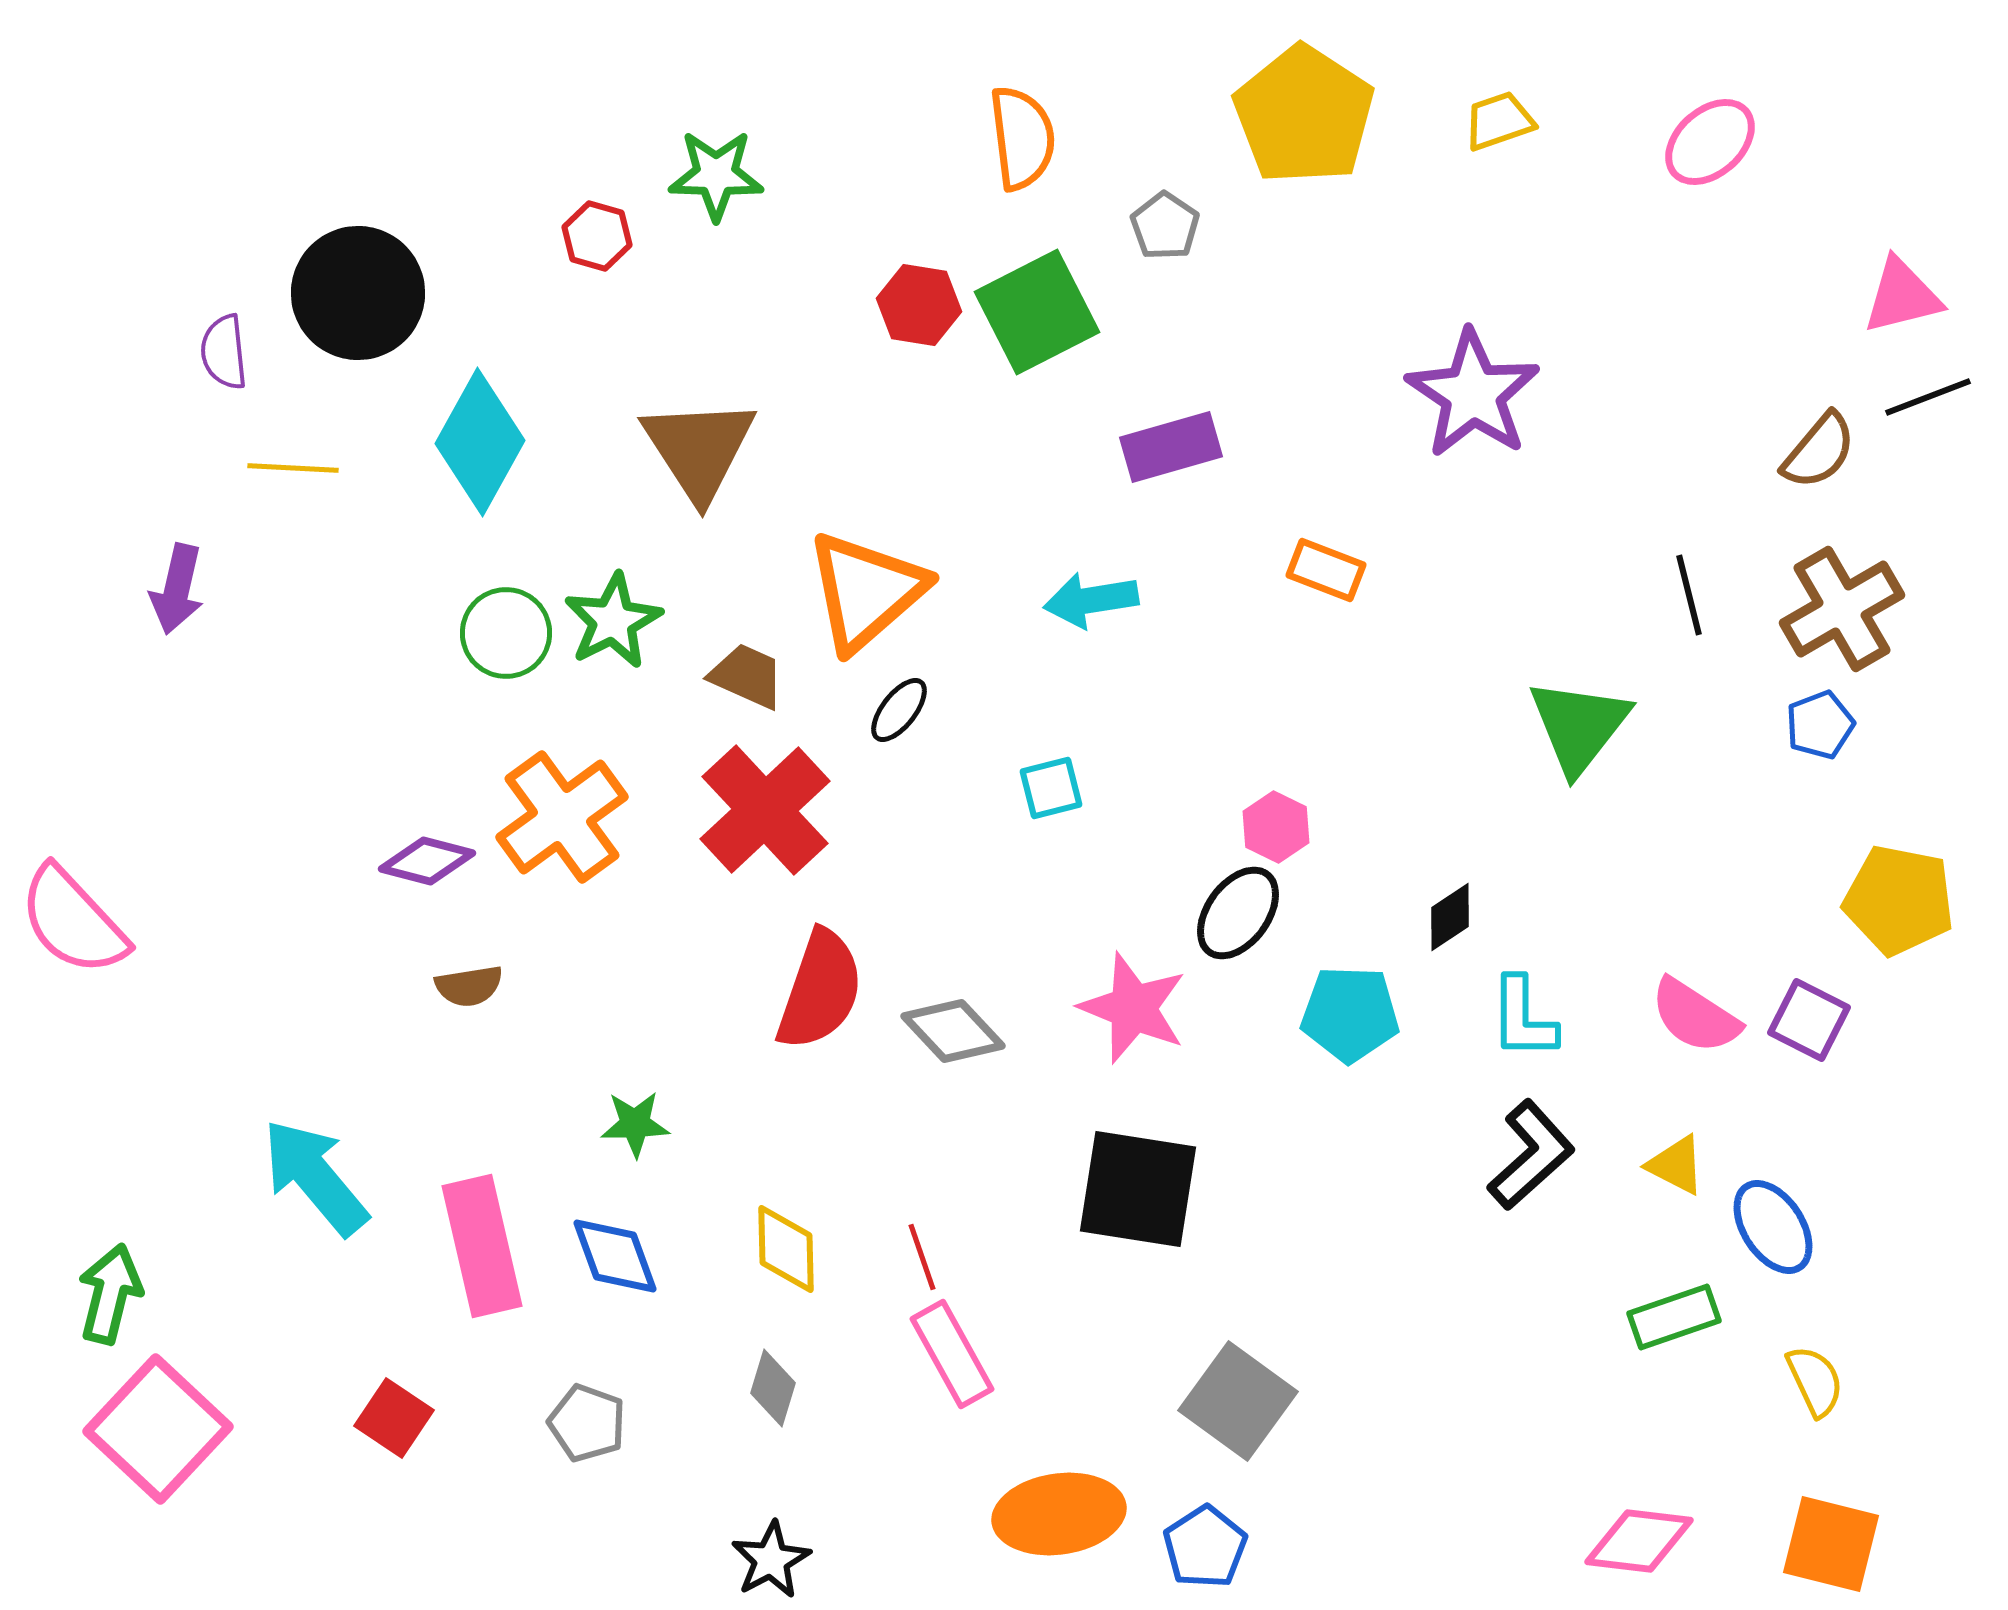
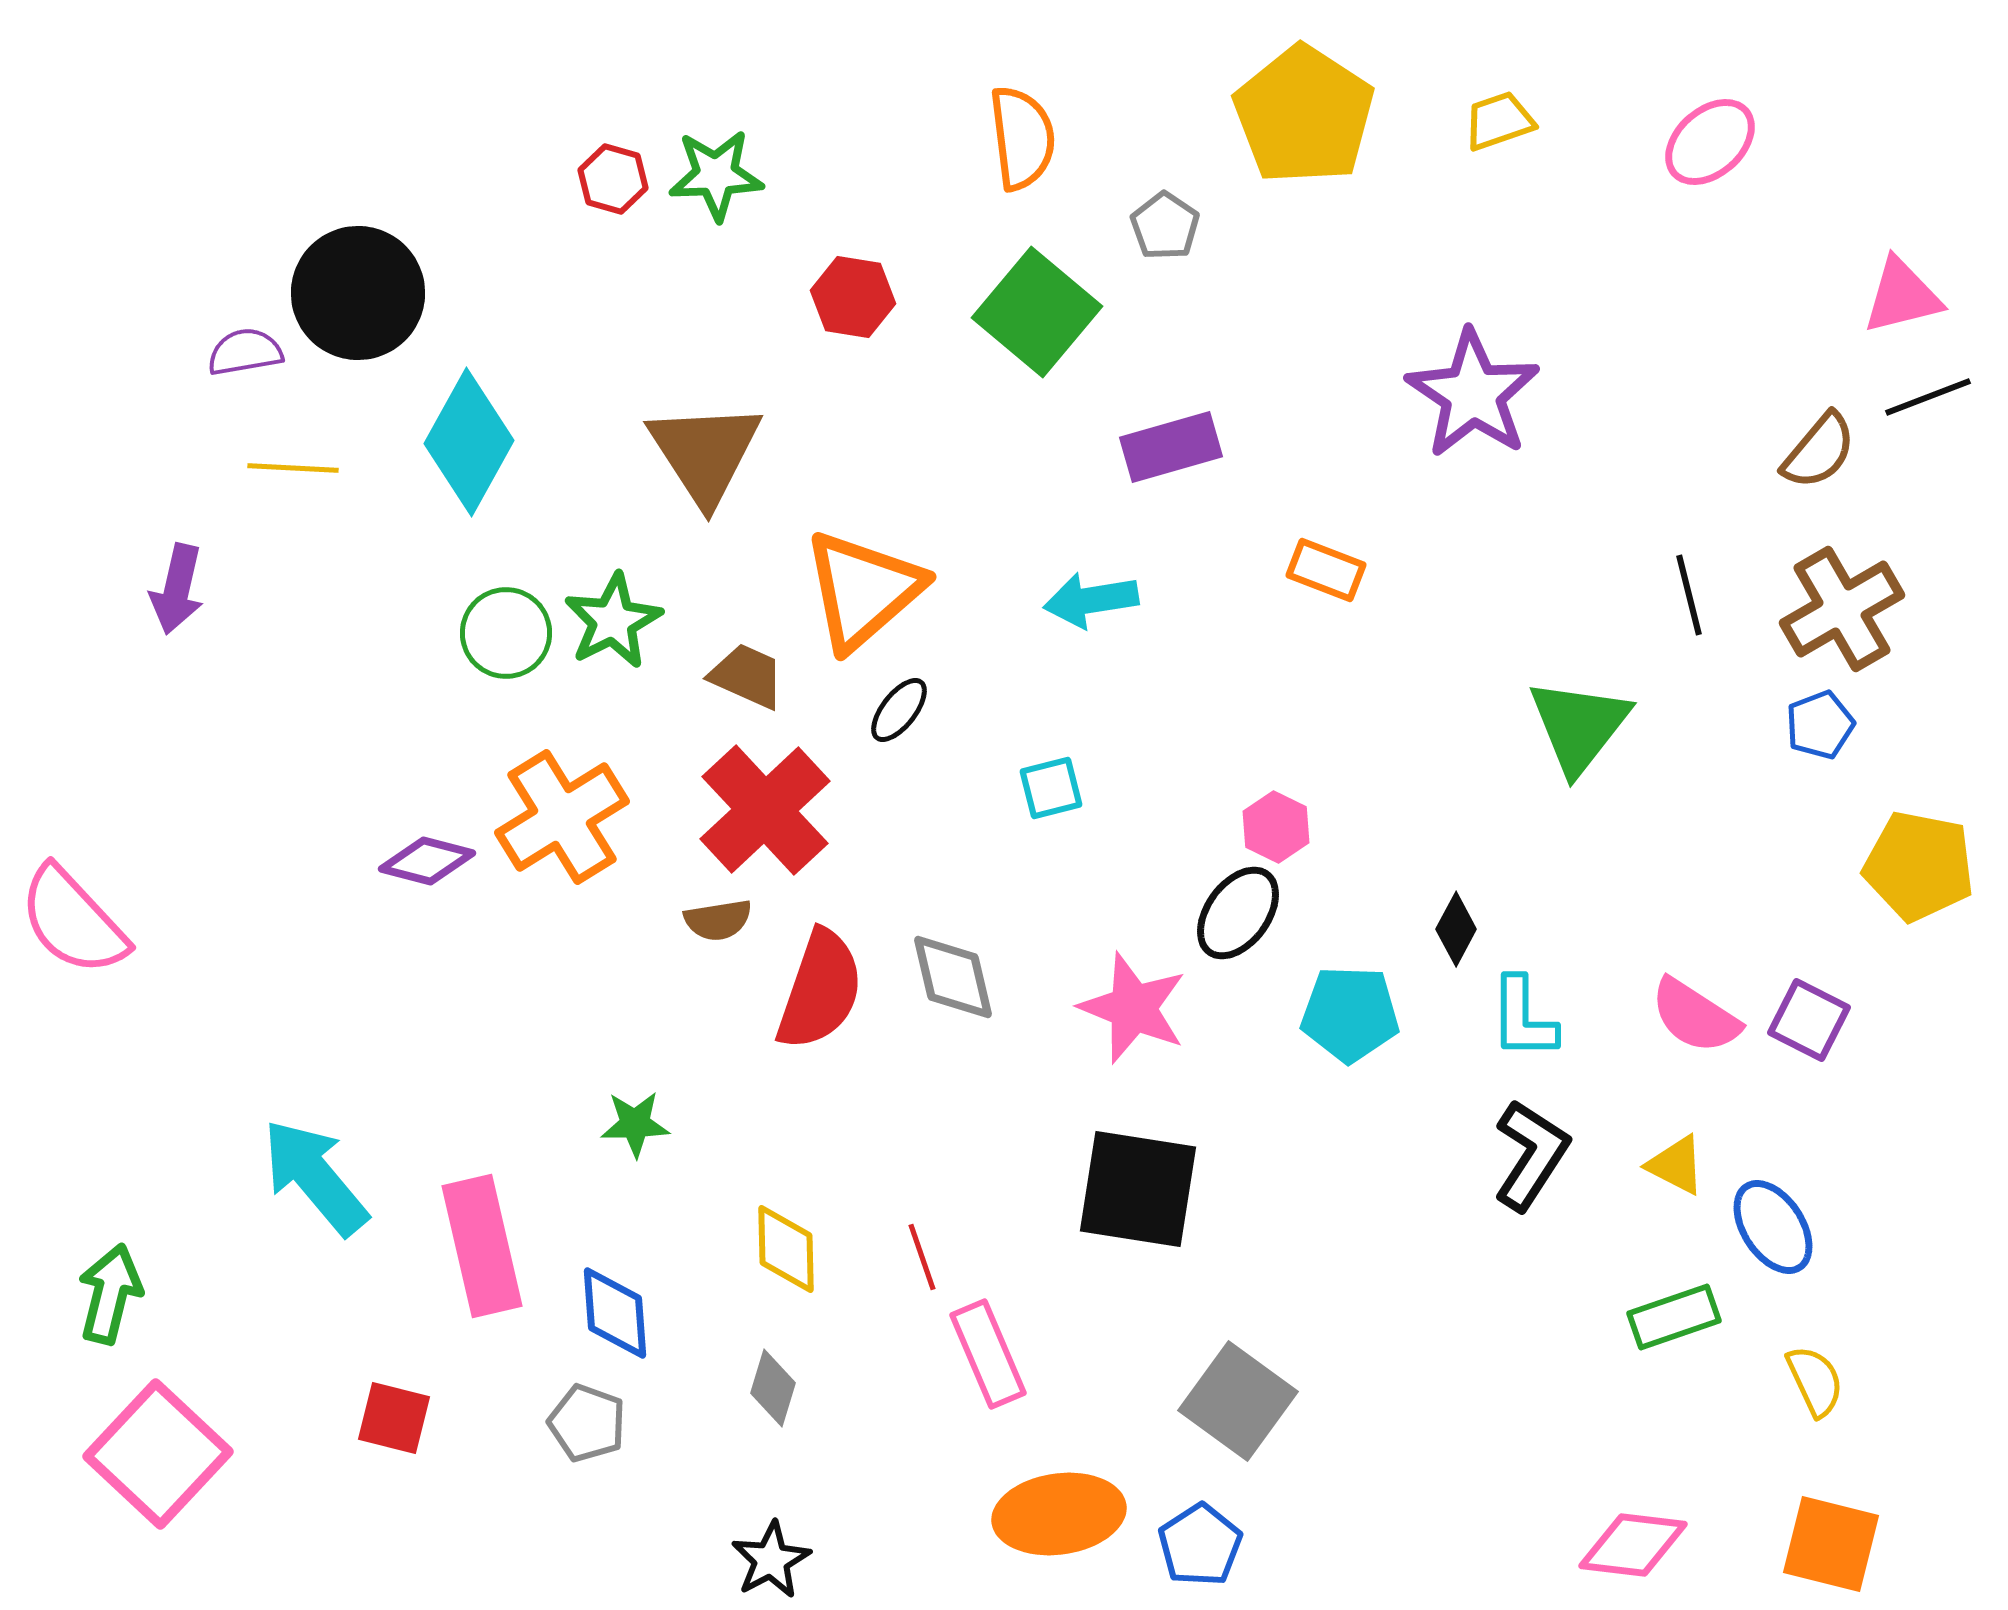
green star at (716, 175): rotated 4 degrees counterclockwise
red hexagon at (597, 236): moved 16 px right, 57 px up
red hexagon at (919, 305): moved 66 px left, 8 px up
green square at (1037, 312): rotated 23 degrees counterclockwise
purple semicircle at (224, 352): moved 21 px right; rotated 86 degrees clockwise
cyan diamond at (480, 442): moved 11 px left
brown triangle at (699, 449): moved 6 px right, 4 px down
orange triangle at (866, 591): moved 3 px left, 1 px up
orange cross at (562, 817): rotated 4 degrees clockwise
yellow pentagon at (1899, 900): moved 20 px right, 34 px up
black diamond at (1450, 917): moved 6 px right, 12 px down; rotated 28 degrees counterclockwise
brown semicircle at (469, 986): moved 249 px right, 66 px up
gray diamond at (953, 1031): moved 54 px up; rotated 30 degrees clockwise
black L-shape at (1531, 1155): rotated 15 degrees counterclockwise
blue diamond at (615, 1256): moved 57 px down; rotated 16 degrees clockwise
pink rectangle at (952, 1354): moved 36 px right; rotated 6 degrees clockwise
red square at (394, 1418): rotated 20 degrees counterclockwise
pink square at (158, 1429): moved 25 px down
pink diamond at (1639, 1541): moved 6 px left, 4 px down
blue pentagon at (1205, 1547): moved 5 px left, 2 px up
